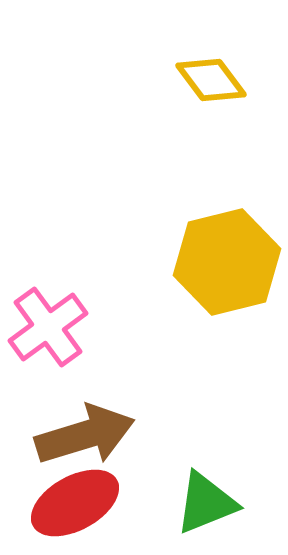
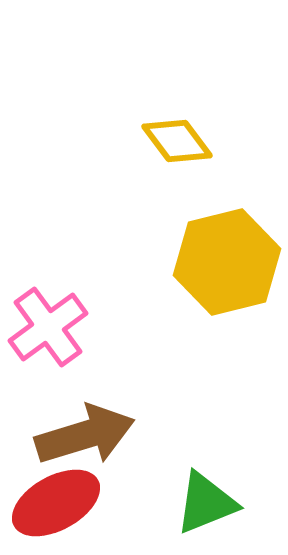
yellow diamond: moved 34 px left, 61 px down
red ellipse: moved 19 px left
